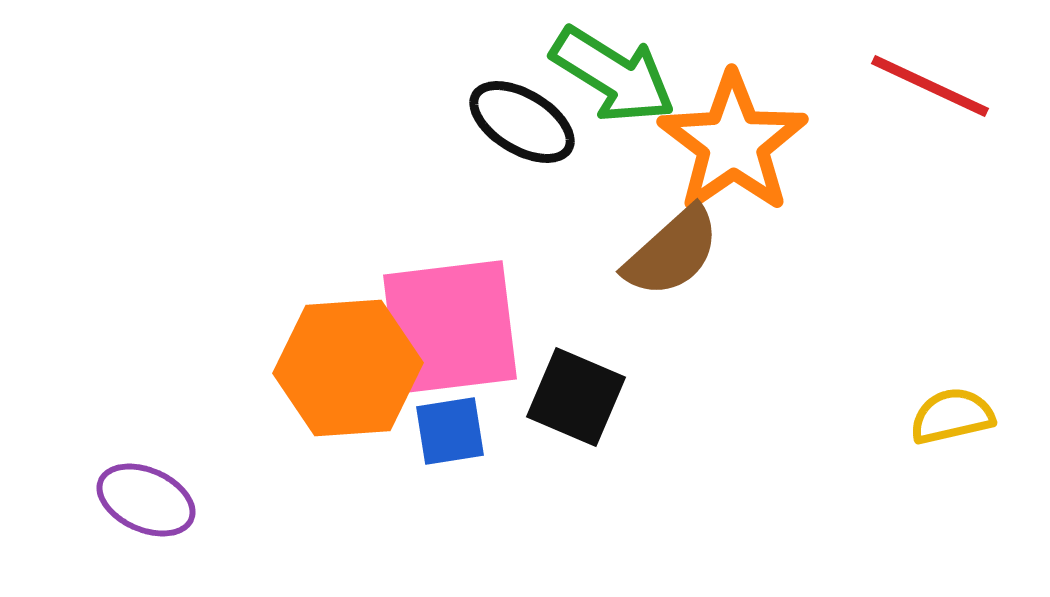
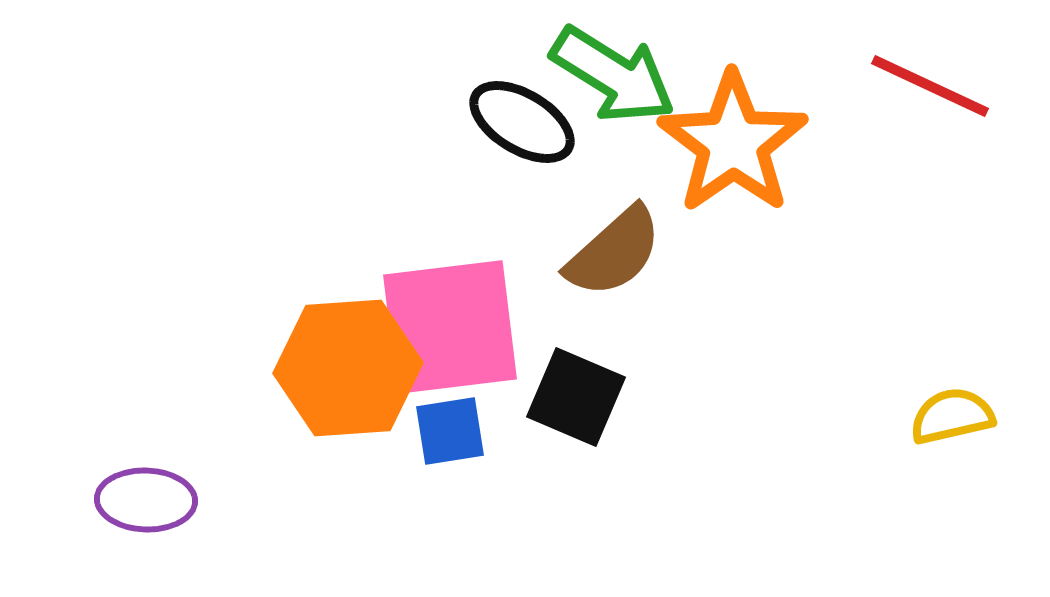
brown semicircle: moved 58 px left
purple ellipse: rotated 22 degrees counterclockwise
